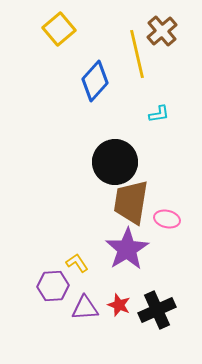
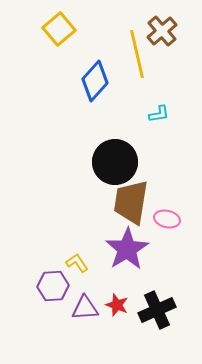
red star: moved 2 px left
